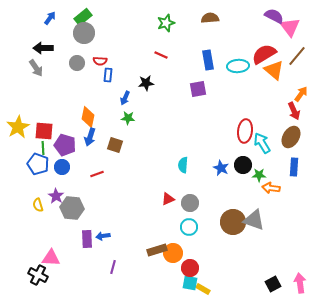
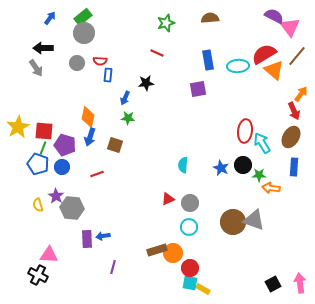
red line at (161, 55): moved 4 px left, 2 px up
green line at (43, 148): rotated 24 degrees clockwise
pink triangle at (51, 258): moved 2 px left, 3 px up
